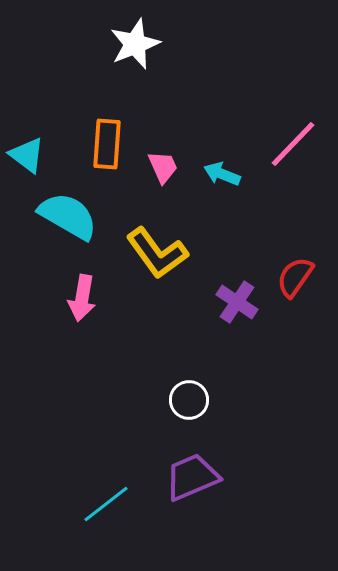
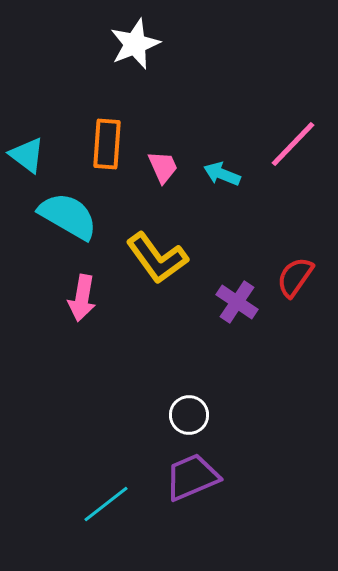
yellow L-shape: moved 5 px down
white circle: moved 15 px down
